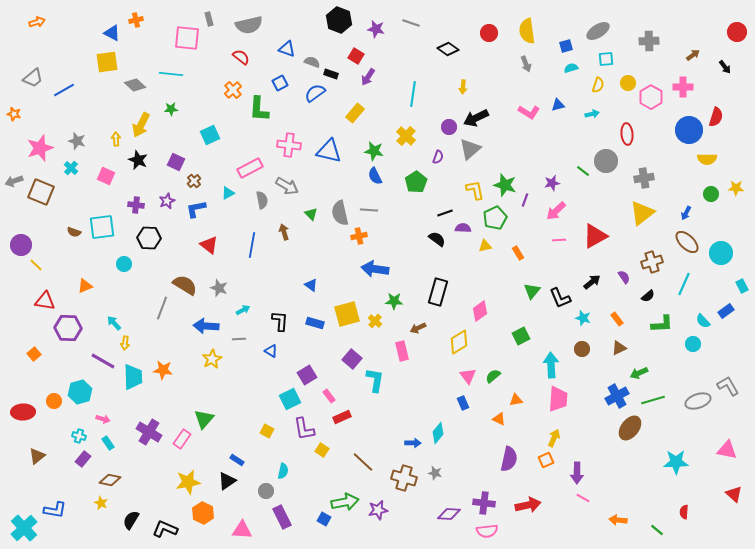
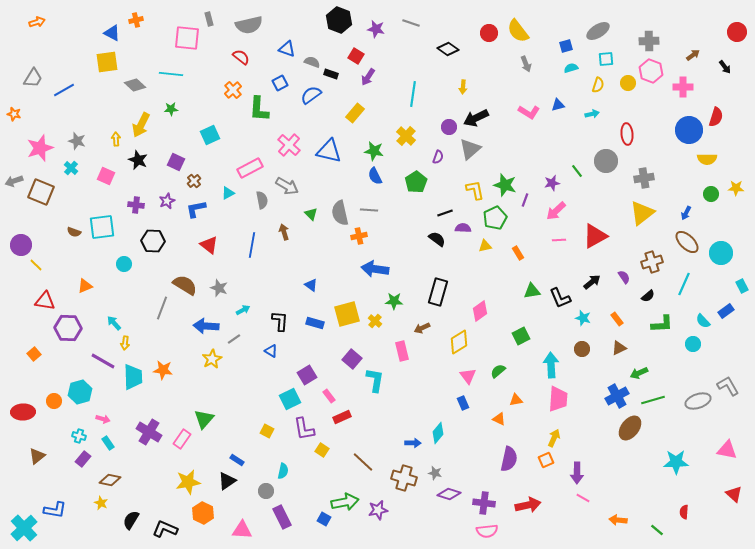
yellow semicircle at (527, 31): moved 9 px left; rotated 30 degrees counterclockwise
gray trapezoid at (33, 78): rotated 20 degrees counterclockwise
blue semicircle at (315, 93): moved 4 px left, 2 px down
pink hexagon at (651, 97): moved 26 px up; rotated 10 degrees counterclockwise
pink cross at (289, 145): rotated 35 degrees clockwise
green line at (583, 171): moved 6 px left; rotated 16 degrees clockwise
black hexagon at (149, 238): moved 4 px right, 3 px down
green triangle at (532, 291): rotated 42 degrees clockwise
brown arrow at (418, 328): moved 4 px right
gray line at (239, 339): moved 5 px left; rotated 32 degrees counterclockwise
green semicircle at (493, 376): moved 5 px right, 5 px up
purple diamond at (449, 514): moved 20 px up; rotated 15 degrees clockwise
